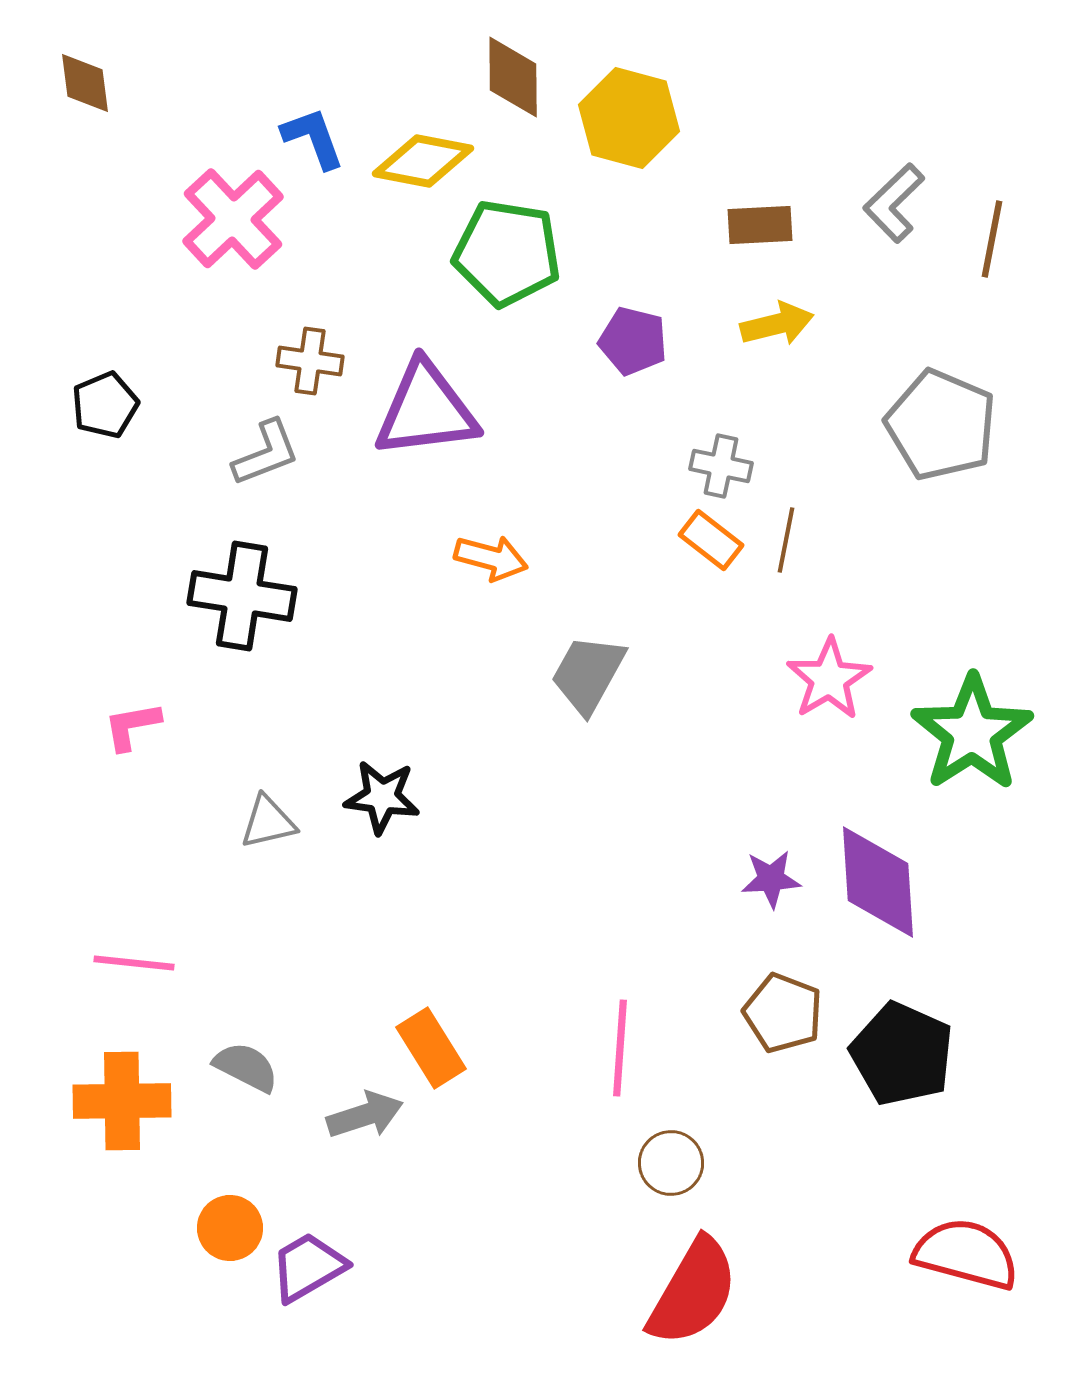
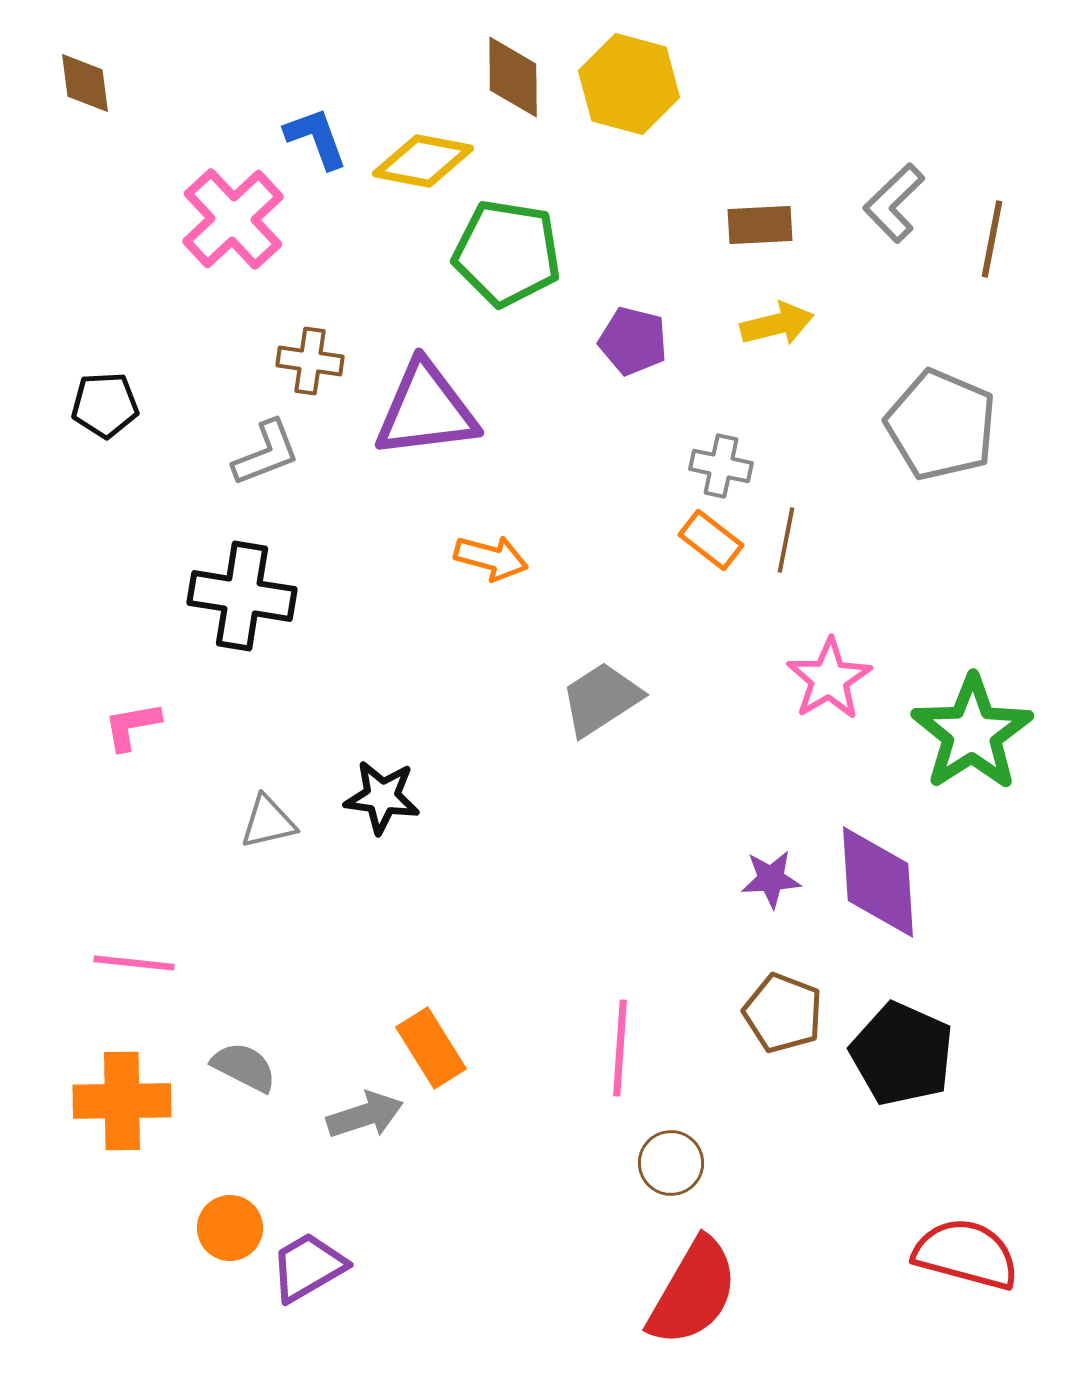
yellow hexagon at (629, 118): moved 34 px up
blue L-shape at (313, 138): moved 3 px right
black pentagon at (105, 405): rotated 20 degrees clockwise
gray trapezoid at (588, 674): moved 13 px right, 25 px down; rotated 28 degrees clockwise
gray semicircle at (246, 1067): moved 2 px left
